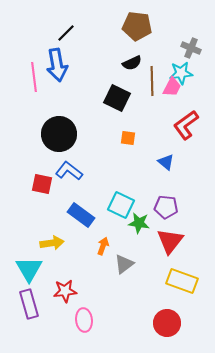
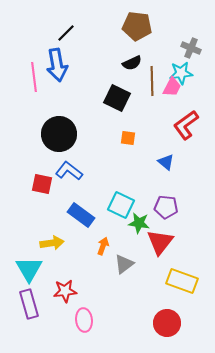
red triangle: moved 10 px left, 1 px down
